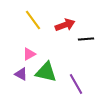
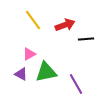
green triangle: rotated 25 degrees counterclockwise
